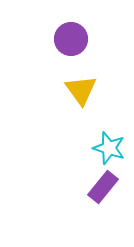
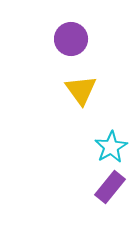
cyan star: moved 2 px right, 1 px up; rotated 24 degrees clockwise
purple rectangle: moved 7 px right
